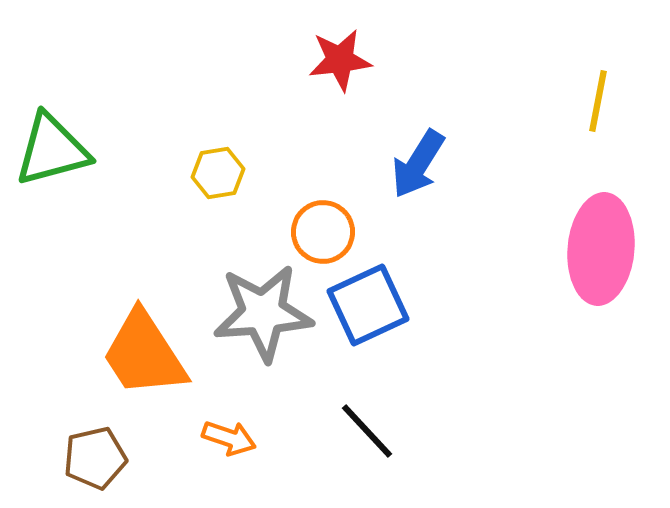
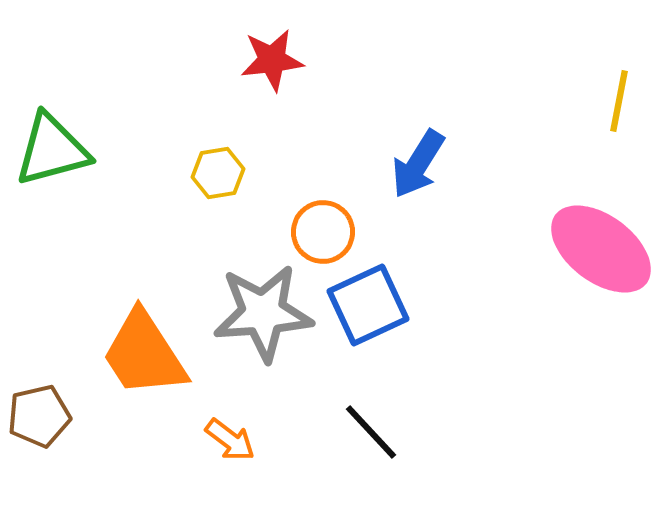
red star: moved 68 px left
yellow line: moved 21 px right
pink ellipse: rotated 58 degrees counterclockwise
black line: moved 4 px right, 1 px down
orange arrow: moved 1 px right, 2 px down; rotated 18 degrees clockwise
brown pentagon: moved 56 px left, 42 px up
